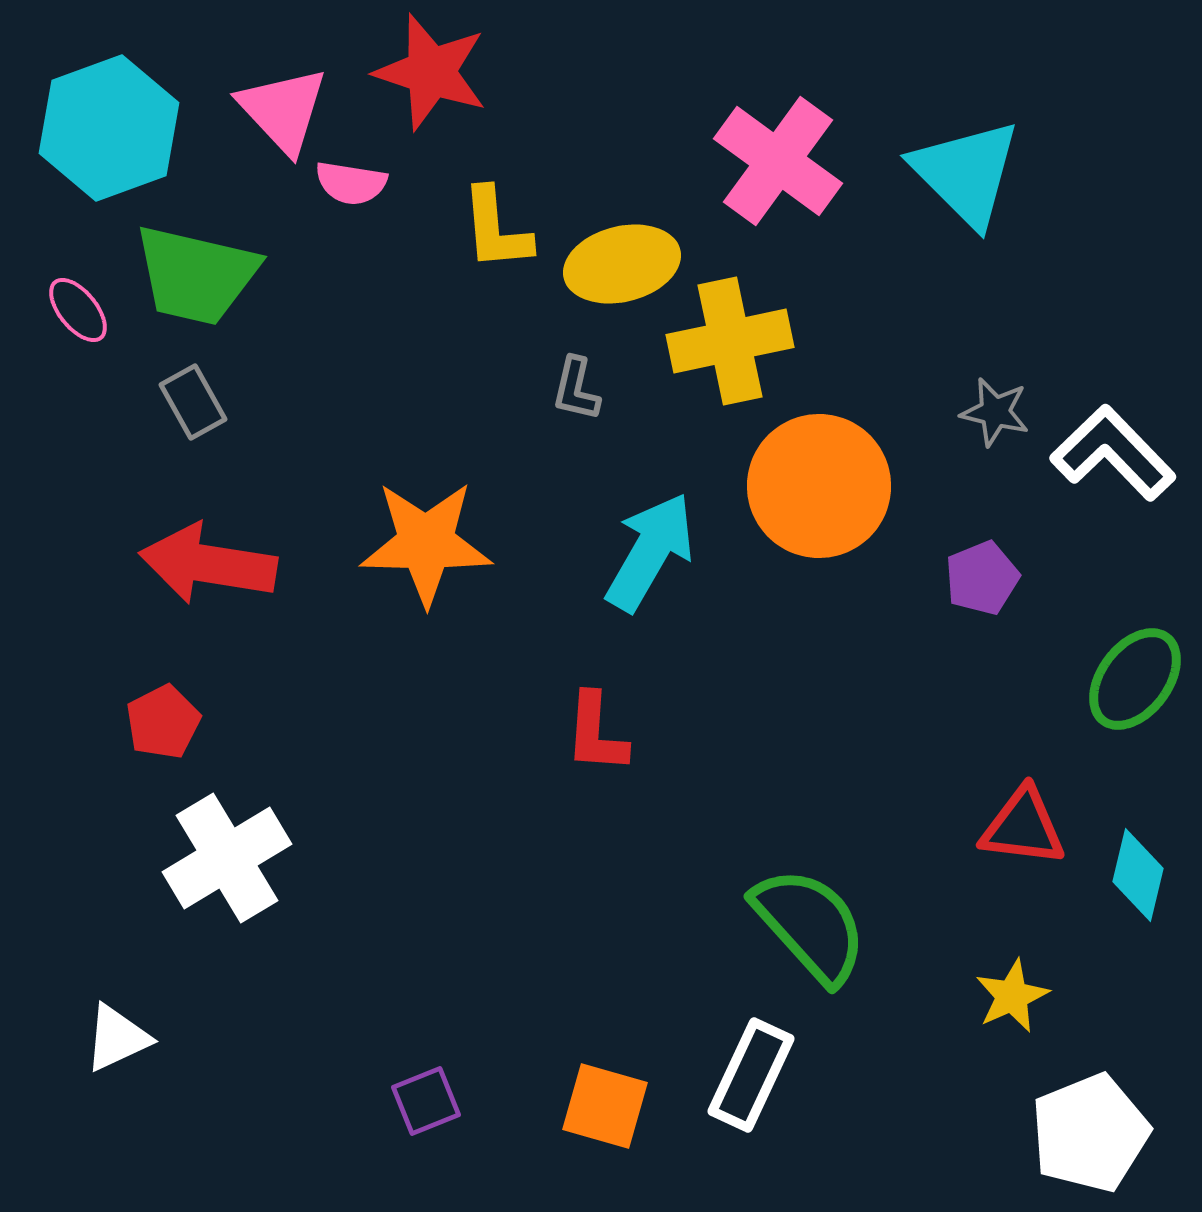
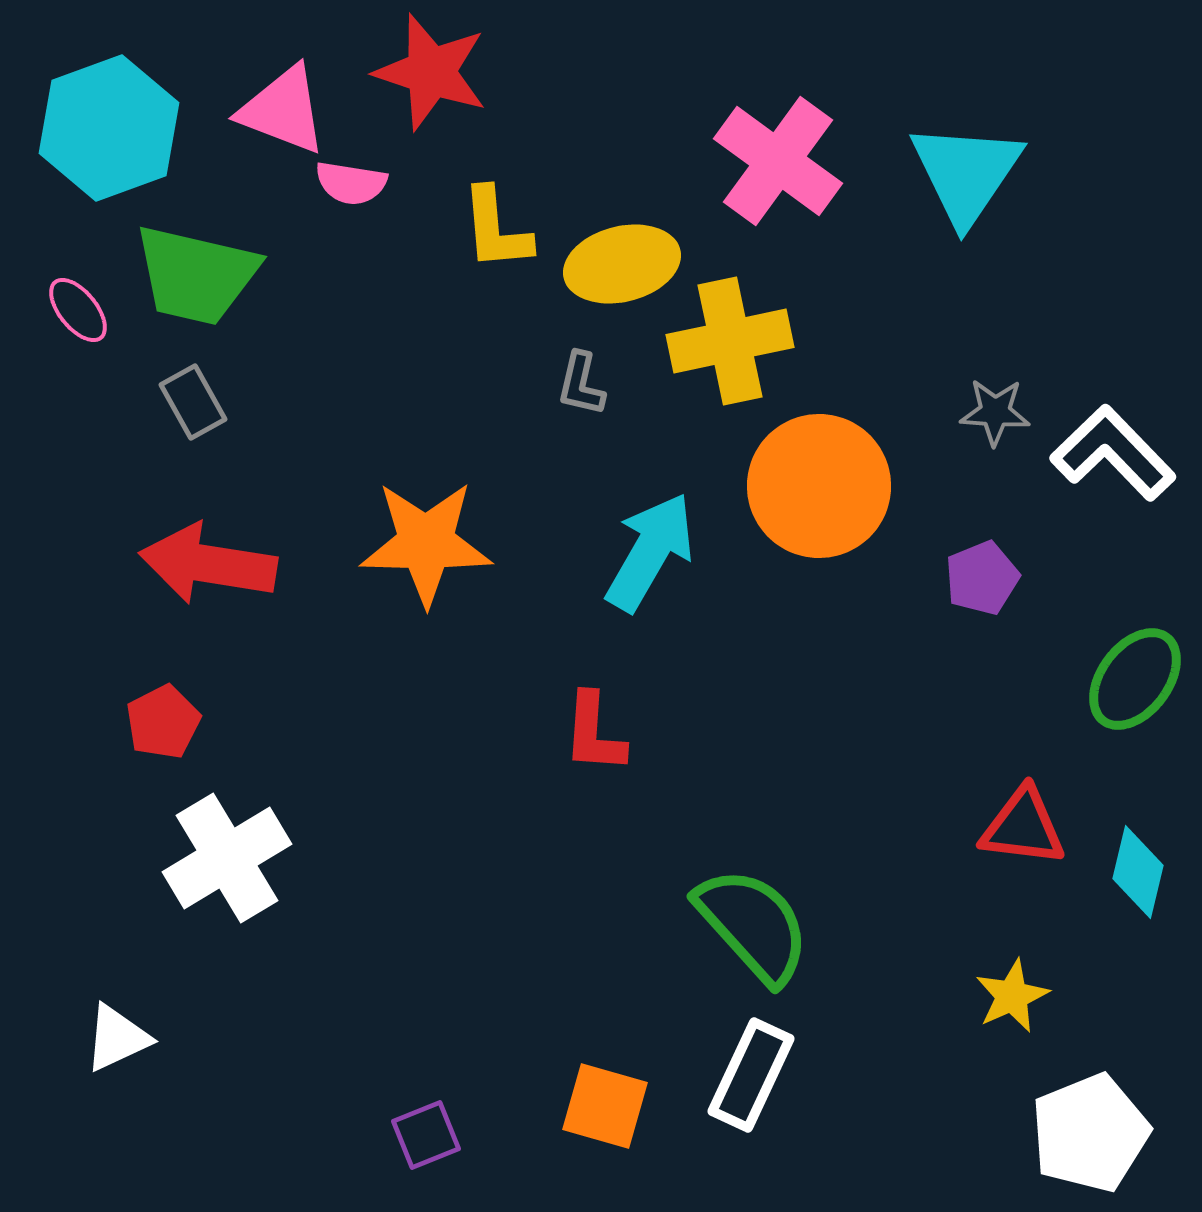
pink triangle: rotated 26 degrees counterclockwise
cyan triangle: rotated 19 degrees clockwise
gray L-shape: moved 5 px right, 5 px up
gray star: rotated 10 degrees counterclockwise
red L-shape: moved 2 px left
cyan diamond: moved 3 px up
green semicircle: moved 57 px left
purple square: moved 34 px down
